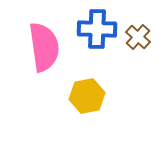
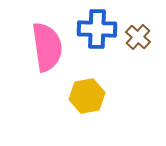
pink semicircle: moved 3 px right
